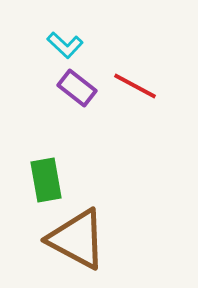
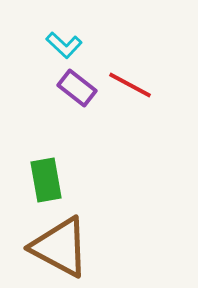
cyan L-shape: moved 1 px left
red line: moved 5 px left, 1 px up
brown triangle: moved 17 px left, 8 px down
